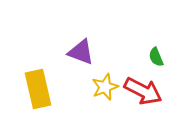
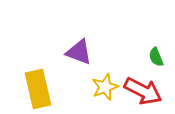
purple triangle: moved 2 px left
